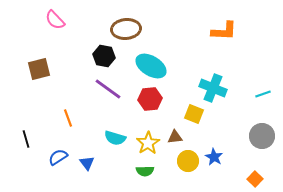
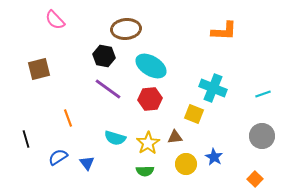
yellow circle: moved 2 px left, 3 px down
